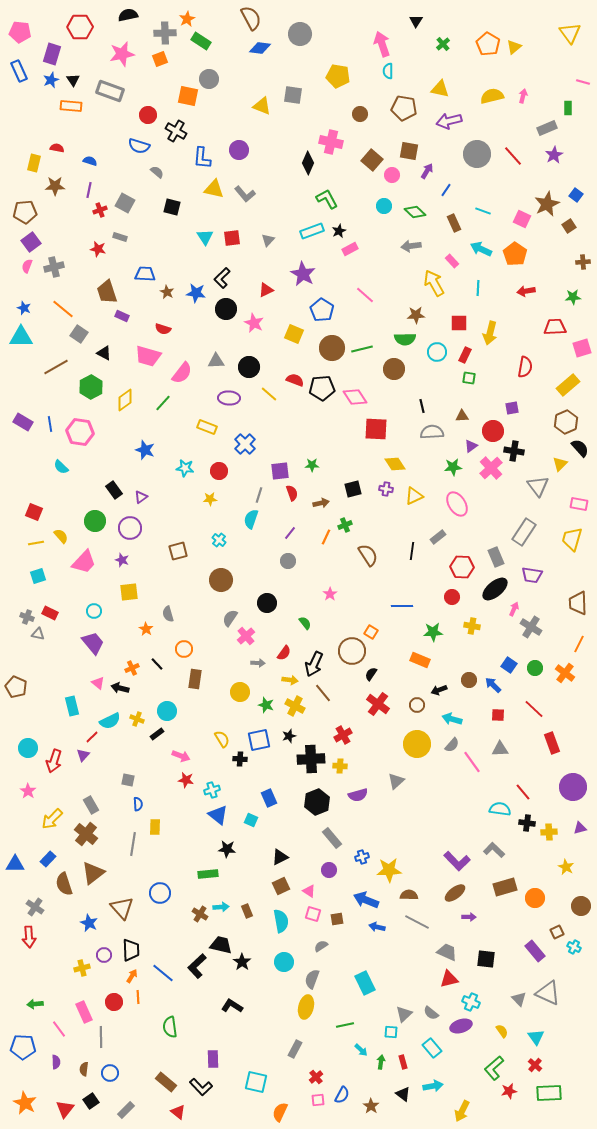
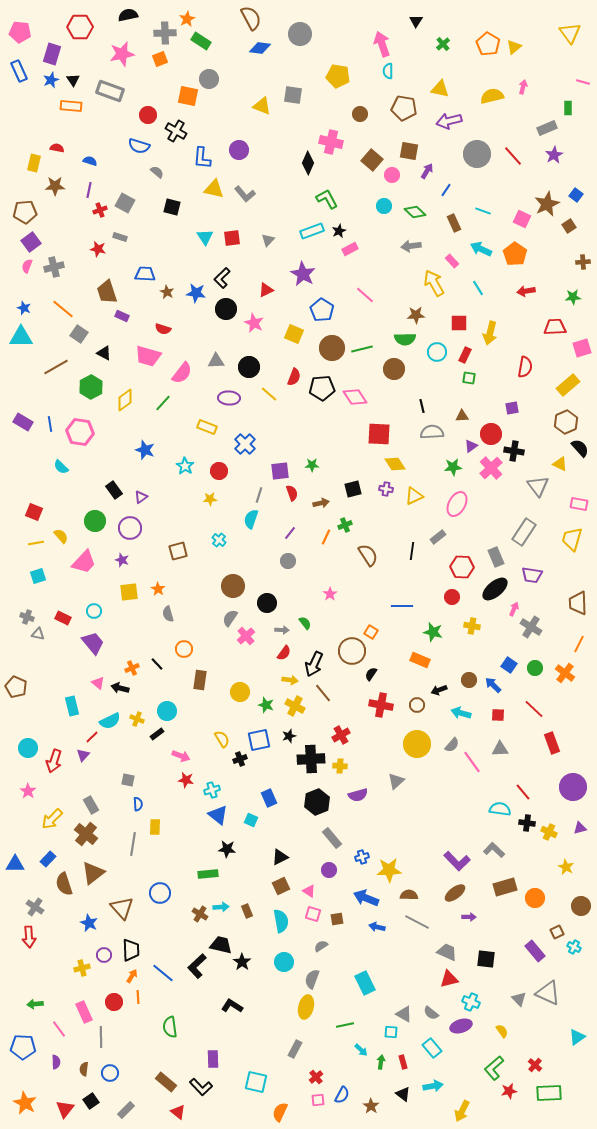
pink arrow at (523, 96): moved 9 px up
cyan line at (478, 288): rotated 35 degrees counterclockwise
red semicircle at (295, 380): moved 1 px left, 3 px up; rotated 90 degrees clockwise
red square at (376, 429): moved 3 px right, 5 px down
red circle at (493, 431): moved 2 px left, 3 px down
yellow triangle at (560, 464): rotated 49 degrees counterclockwise
cyan star at (185, 468): moved 2 px up; rotated 24 degrees clockwise
pink ellipse at (457, 504): rotated 60 degrees clockwise
brown circle at (221, 580): moved 12 px right, 6 px down
red rectangle at (50, 613): moved 13 px right, 5 px down
orange star at (146, 629): moved 12 px right, 40 px up
green star at (433, 632): rotated 18 degrees clockwise
gray arrow at (258, 663): moved 24 px right, 33 px up
brown rectangle at (195, 679): moved 5 px right, 1 px down
red cross at (378, 704): moved 3 px right, 1 px down; rotated 25 degrees counterclockwise
cyan arrow at (452, 719): moved 9 px right, 6 px up
red cross at (343, 735): moved 2 px left
black cross at (240, 759): rotated 24 degrees counterclockwise
yellow cross at (549, 832): rotated 28 degrees clockwise
blue arrow at (366, 900): moved 2 px up
gray triangle at (404, 1014): rotated 48 degrees counterclockwise
cyan triangle at (536, 1037): moved 41 px right; rotated 30 degrees clockwise
